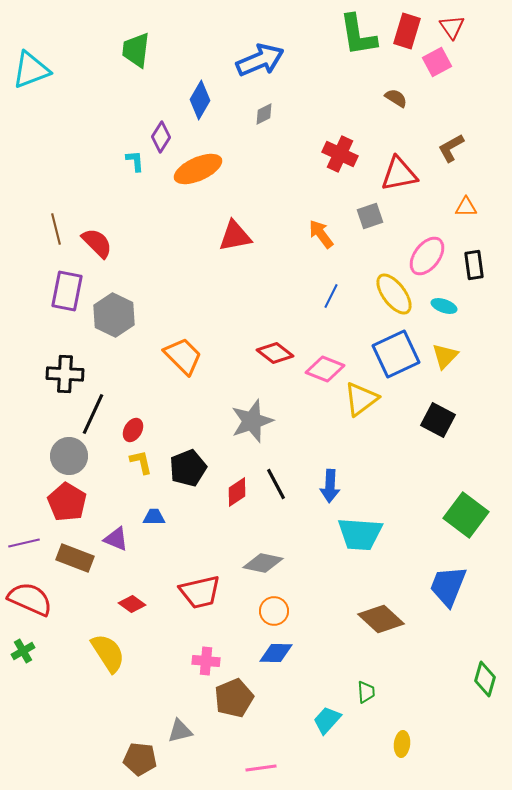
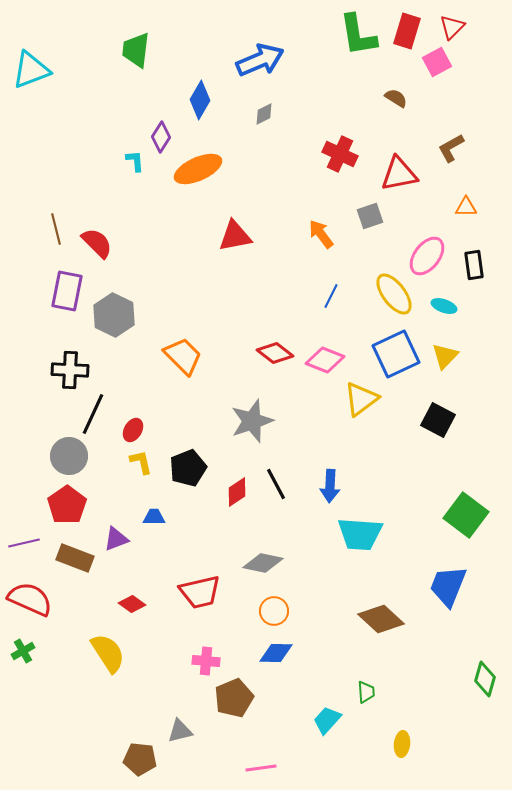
red triangle at (452, 27): rotated 20 degrees clockwise
pink diamond at (325, 369): moved 9 px up
black cross at (65, 374): moved 5 px right, 4 px up
red pentagon at (67, 502): moved 3 px down; rotated 6 degrees clockwise
purple triangle at (116, 539): rotated 44 degrees counterclockwise
